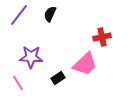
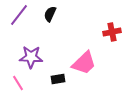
red cross: moved 10 px right, 5 px up
pink trapezoid: moved 1 px left, 1 px up
black rectangle: moved 1 px down; rotated 24 degrees clockwise
